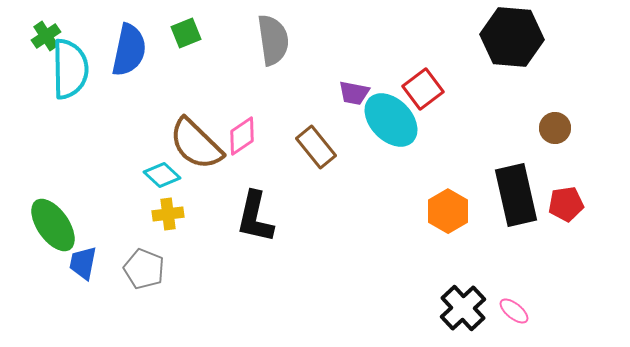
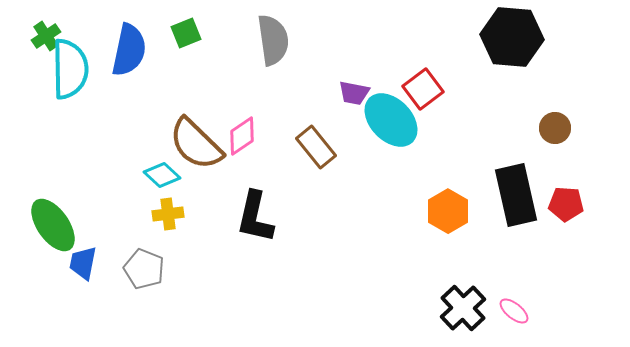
red pentagon: rotated 12 degrees clockwise
